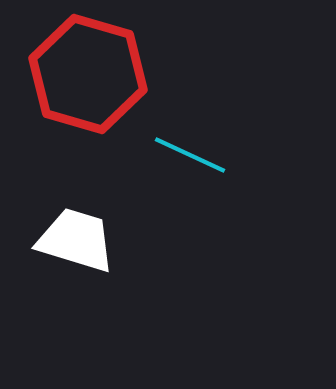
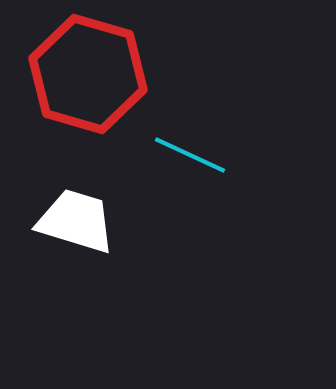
white trapezoid: moved 19 px up
